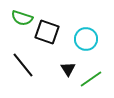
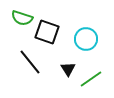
black line: moved 7 px right, 3 px up
